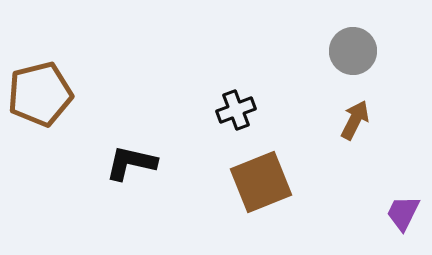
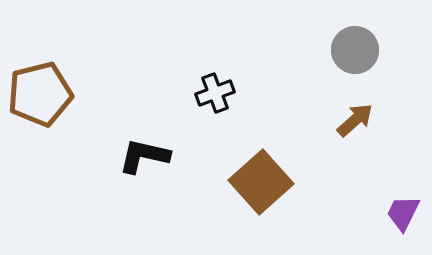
gray circle: moved 2 px right, 1 px up
black cross: moved 21 px left, 17 px up
brown arrow: rotated 21 degrees clockwise
black L-shape: moved 13 px right, 7 px up
brown square: rotated 20 degrees counterclockwise
